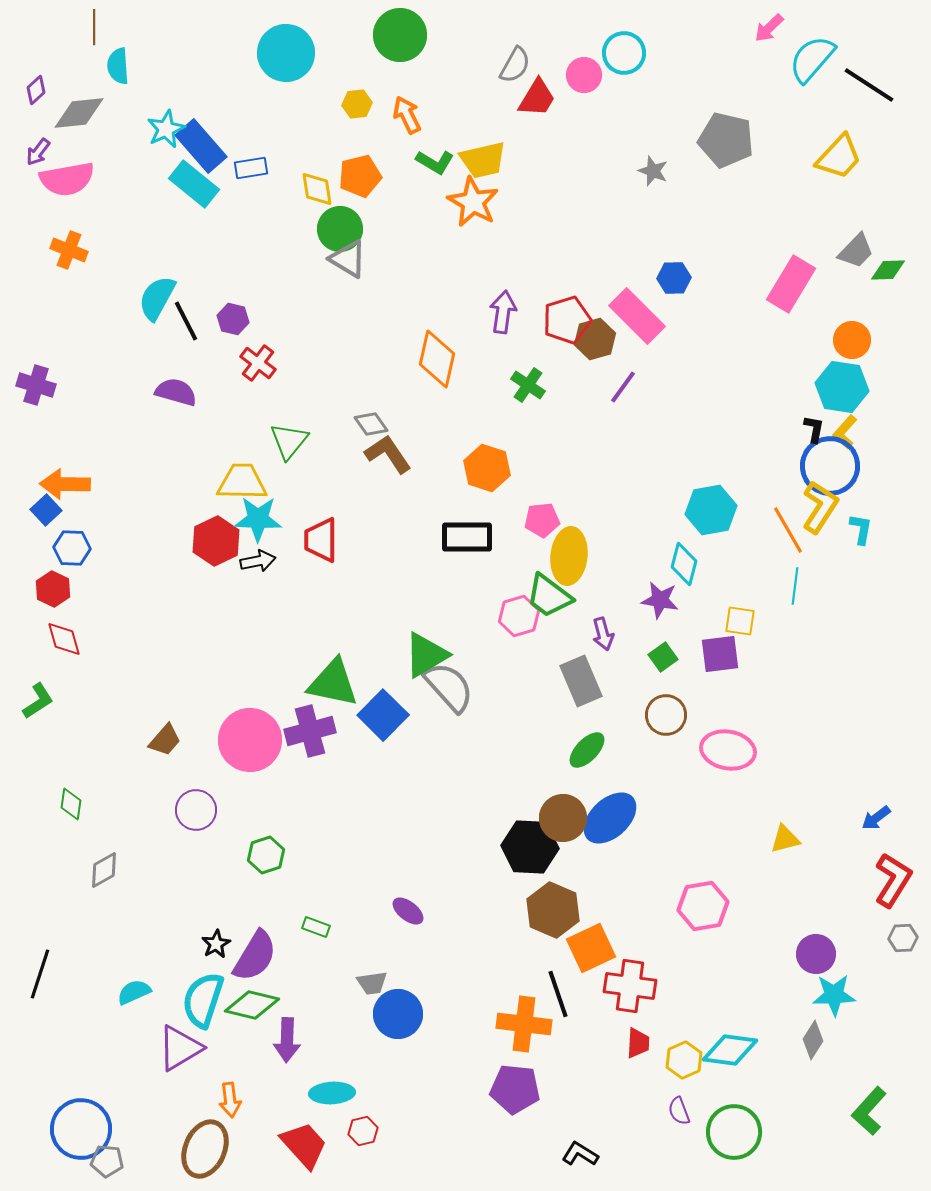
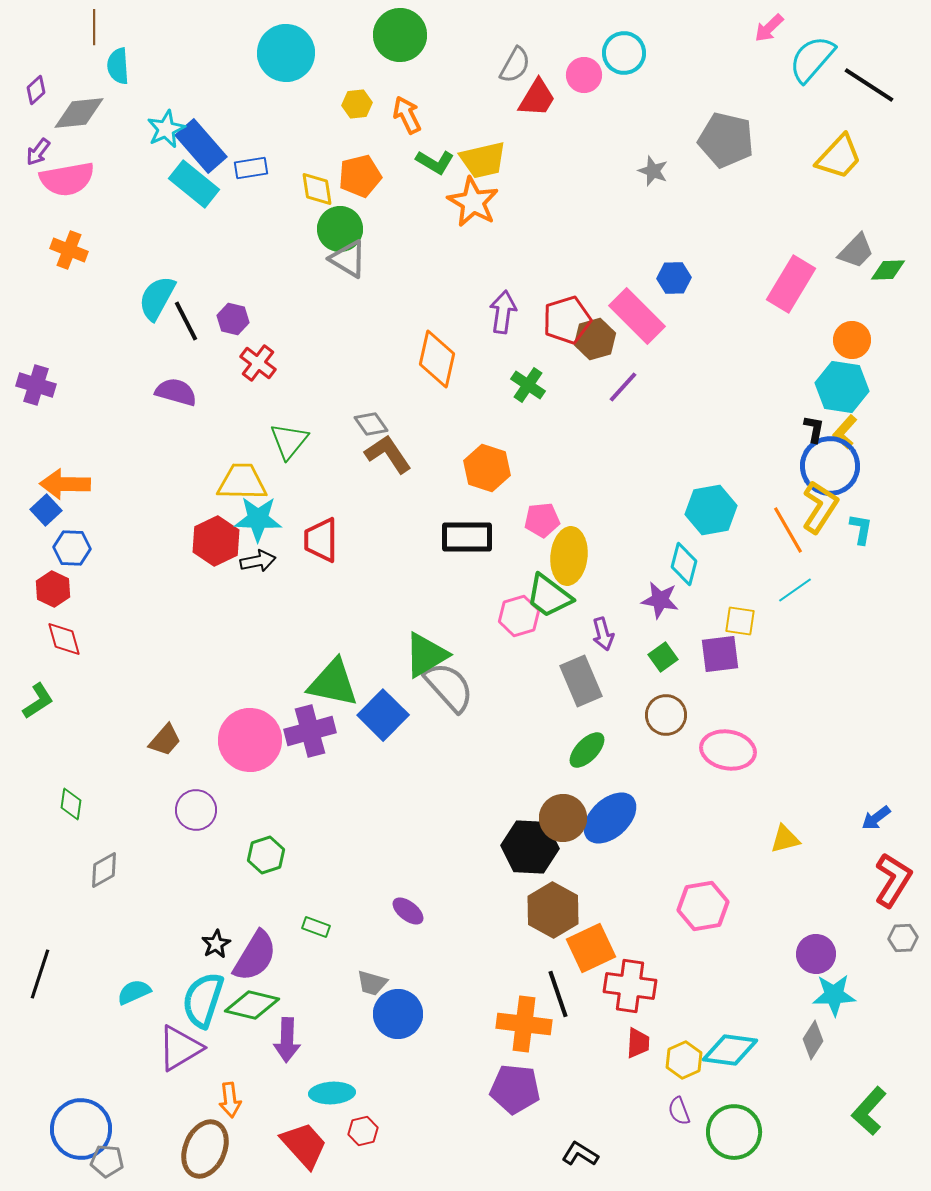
purple line at (623, 387): rotated 6 degrees clockwise
cyan line at (795, 586): moved 4 px down; rotated 48 degrees clockwise
brown hexagon at (553, 910): rotated 6 degrees clockwise
gray trapezoid at (372, 983): rotated 24 degrees clockwise
